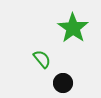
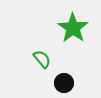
black circle: moved 1 px right
